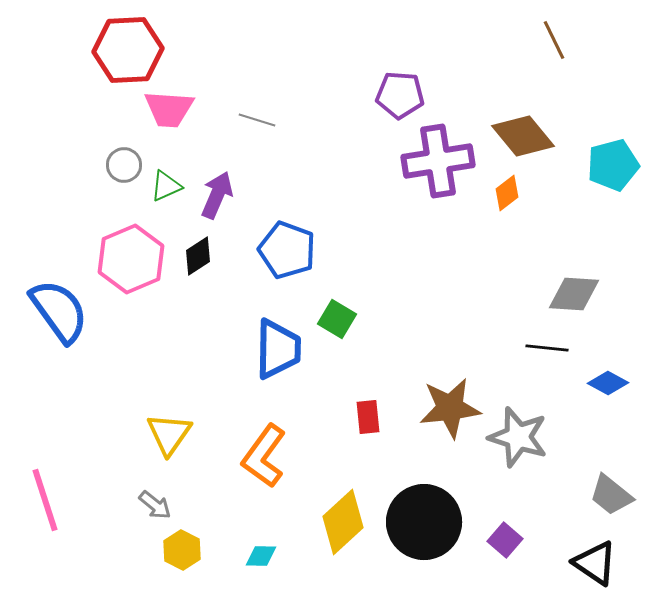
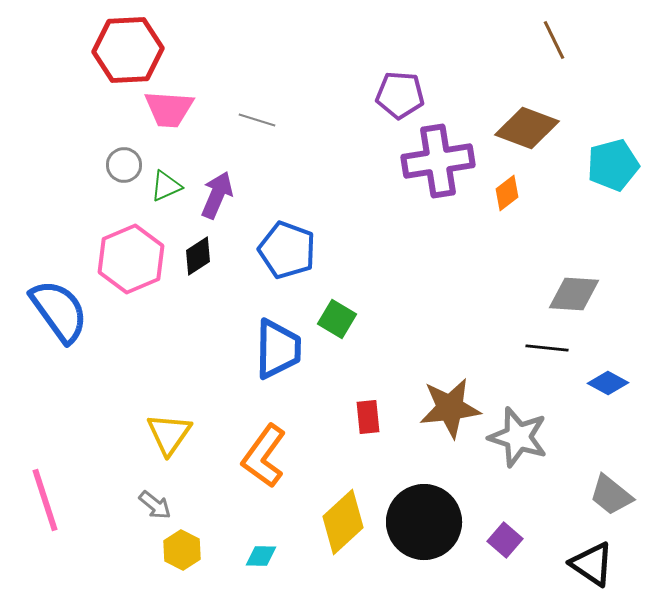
brown diamond: moved 4 px right, 8 px up; rotated 30 degrees counterclockwise
black triangle: moved 3 px left, 1 px down
